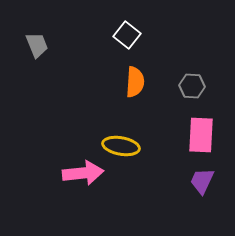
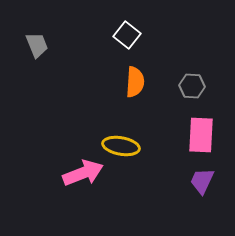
pink arrow: rotated 15 degrees counterclockwise
